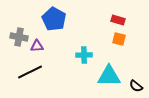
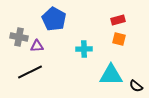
red rectangle: rotated 32 degrees counterclockwise
cyan cross: moved 6 px up
cyan triangle: moved 2 px right, 1 px up
